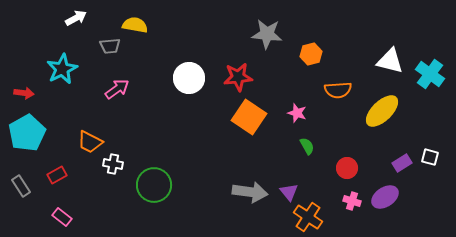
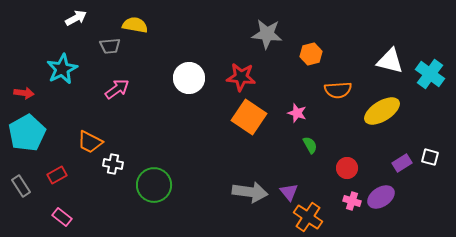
red star: moved 3 px right; rotated 12 degrees clockwise
yellow ellipse: rotated 12 degrees clockwise
green semicircle: moved 3 px right, 1 px up
purple ellipse: moved 4 px left
